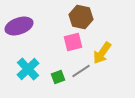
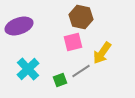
green square: moved 2 px right, 3 px down
